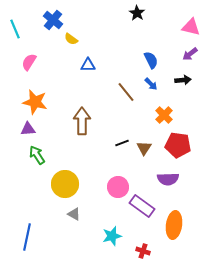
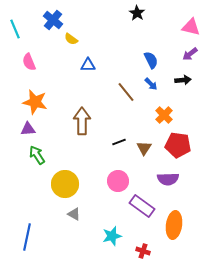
pink semicircle: rotated 54 degrees counterclockwise
black line: moved 3 px left, 1 px up
pink circle: moved 6 px up
